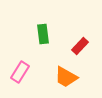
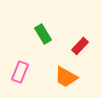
green rectangle: rotated 24 degrees counterclockwise
pink rectangle: rotated 10 degrees counterclockwise
